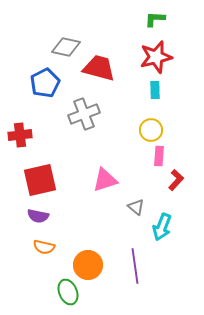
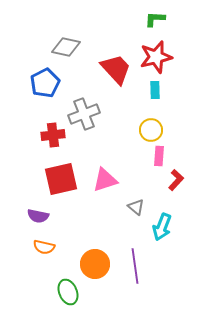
red trapezoid: moved 17 px right, 1 px down; rotated 32 degrees clockwise
red cross: moved 33 px right
red square: moved 21 px right, 1 px up
orange circle: moved 7 px right, 1 px up
